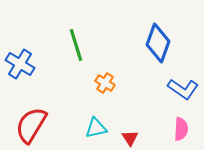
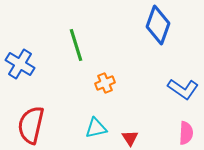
blue diamond: moved 18 px up
orange cross: rotated 36 degrees clockwise
red semicircle: rotated 18 degrees counterclockwise
pink semicircle: moved 5 px right, 4 px down
